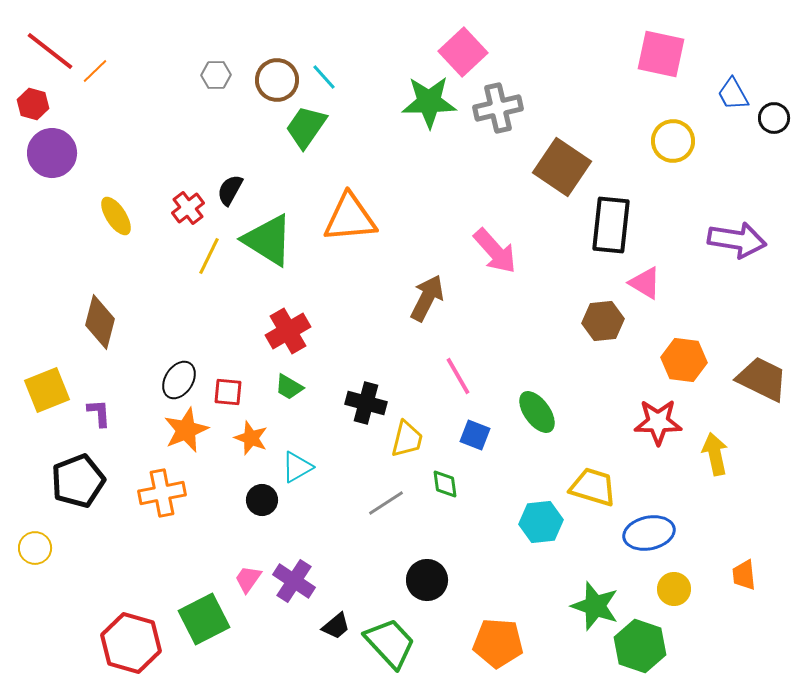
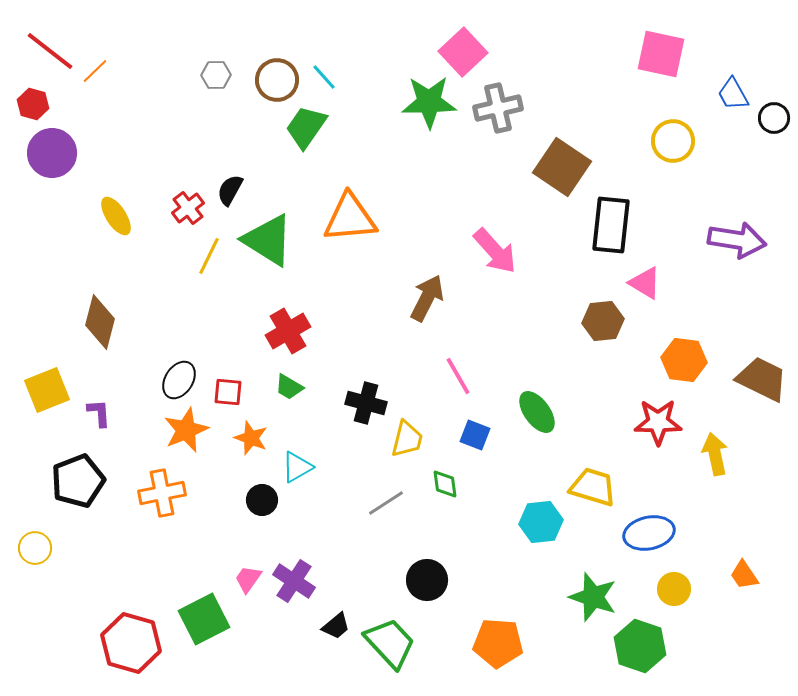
orange trapezoid at (744, 575): rotated 28 degrees counterclockwise
green star at (595, 606): moved 2 px left, 9 px up
